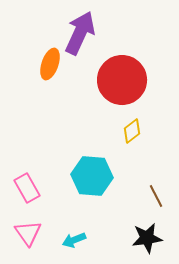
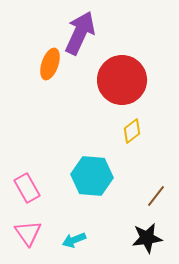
brown line: rotated 65 degrees clockwise
